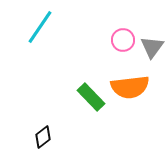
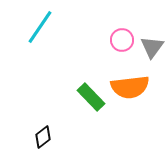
pink circle: moved 1 px left
